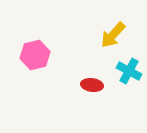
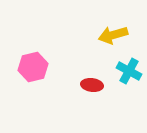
yellow arrow: rotated 32 degrees clockwise
pink hexagon: moved 2 px left, 12 px down
